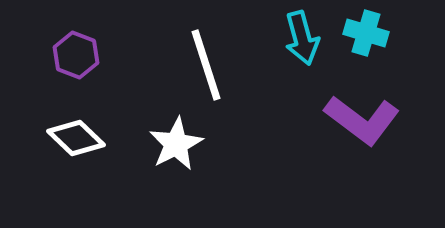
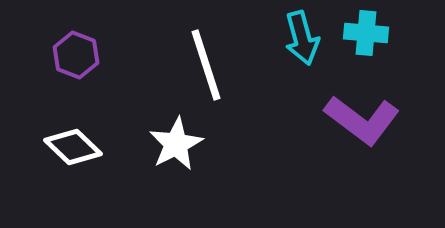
cyan cross: rotated 12 degrees counterclockwise
white diamond: moved 3 px left, 9 px down
